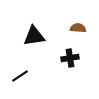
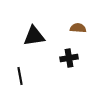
black cross: moved 1 px left
black line: rotated 66 degrees counterclockwise
